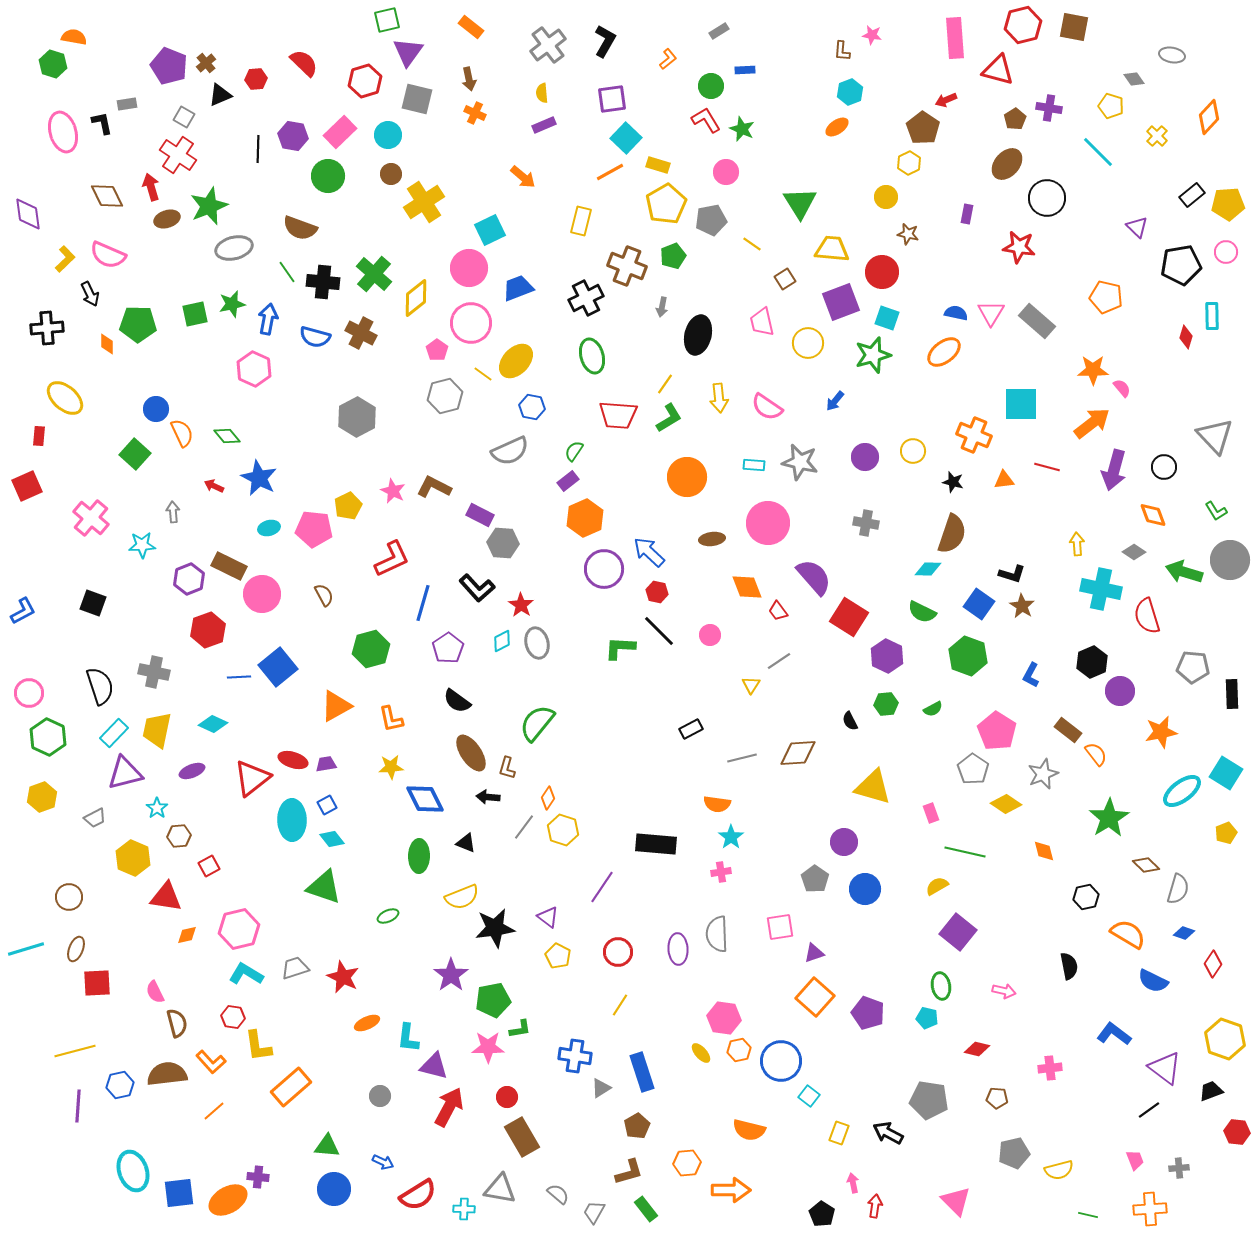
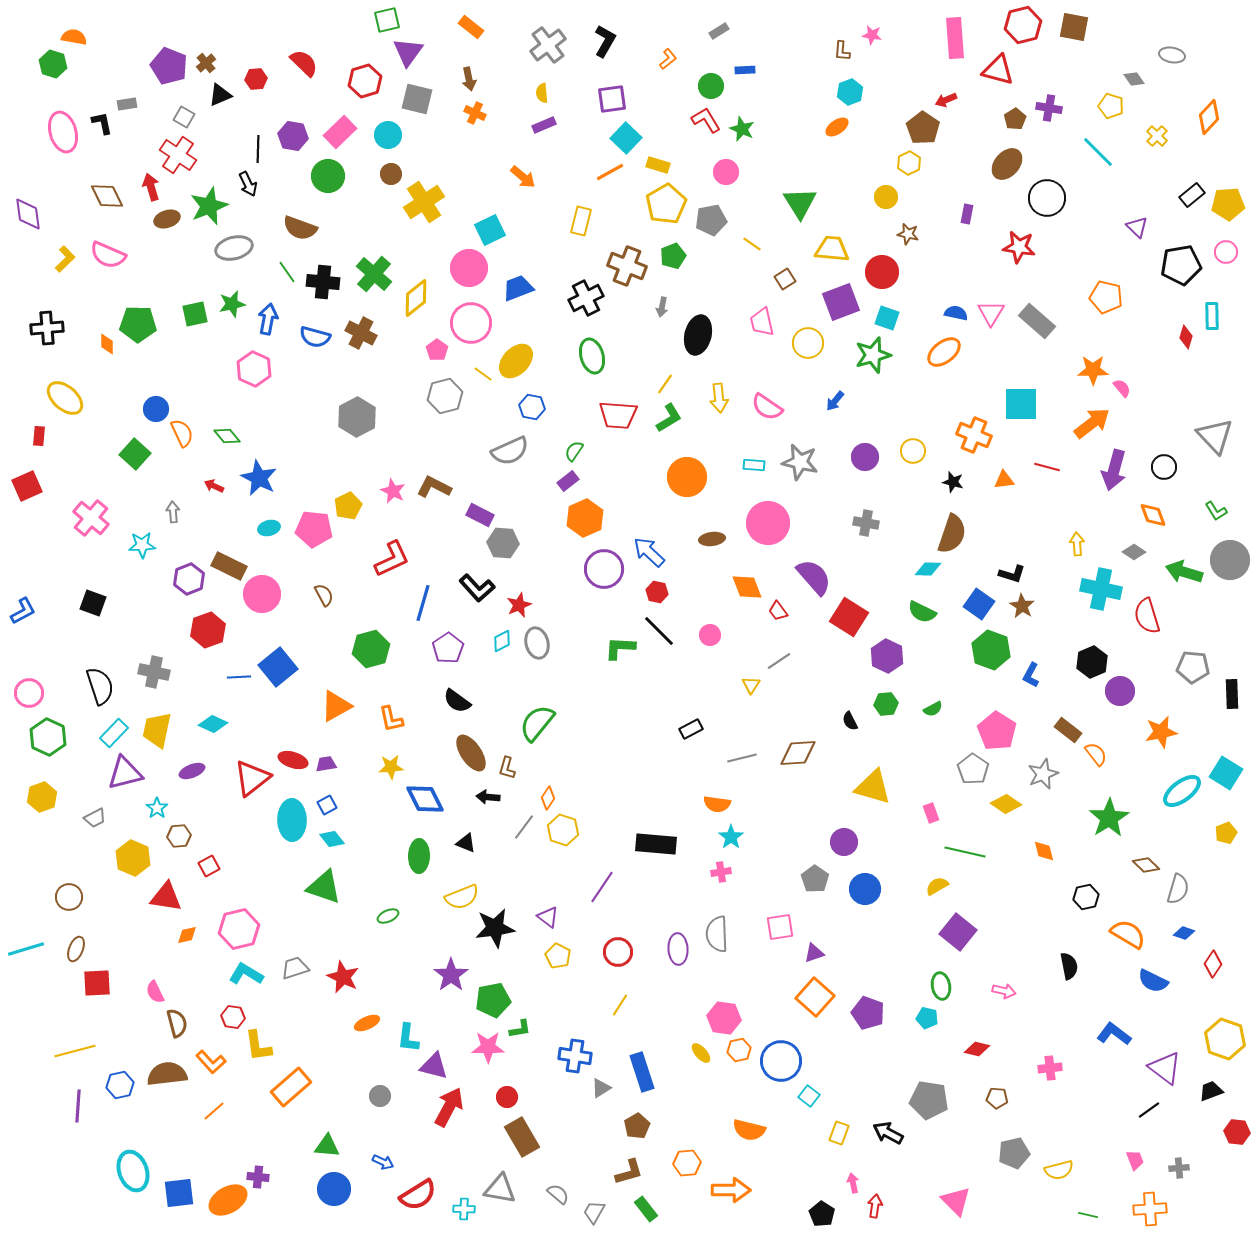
black arrow at (90, 294): moved 158 px right, 110 px up
red star at (521, 605): moved 2 px left; rotated 15 degrees clockwise
green hexagon at (968, 656): moved 23 px right, 6 px up
